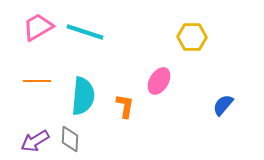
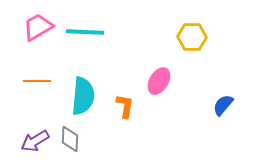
cyan line: rotated 15 degrees counterclockwise
